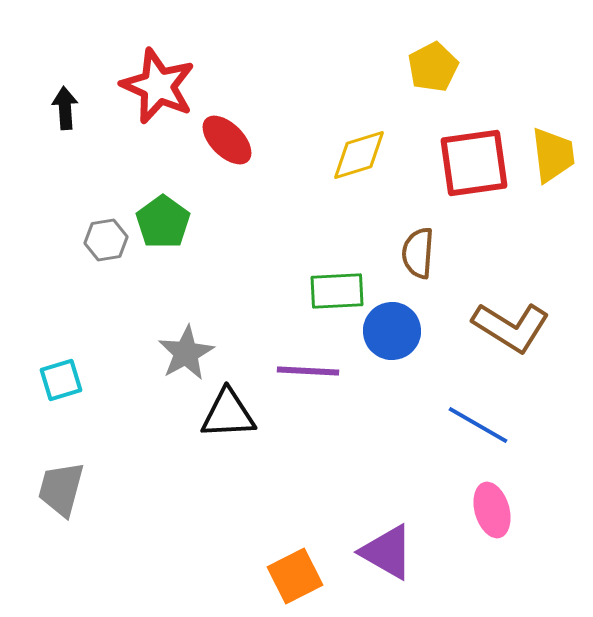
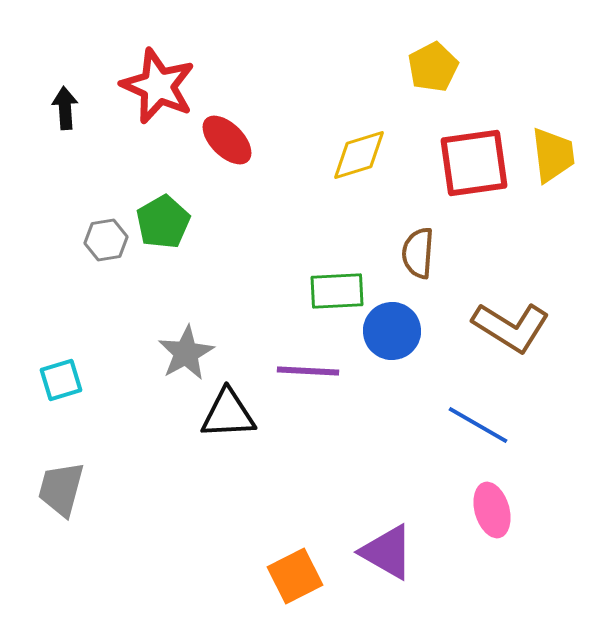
green pentagon: rotated 6 degrees clockwise
